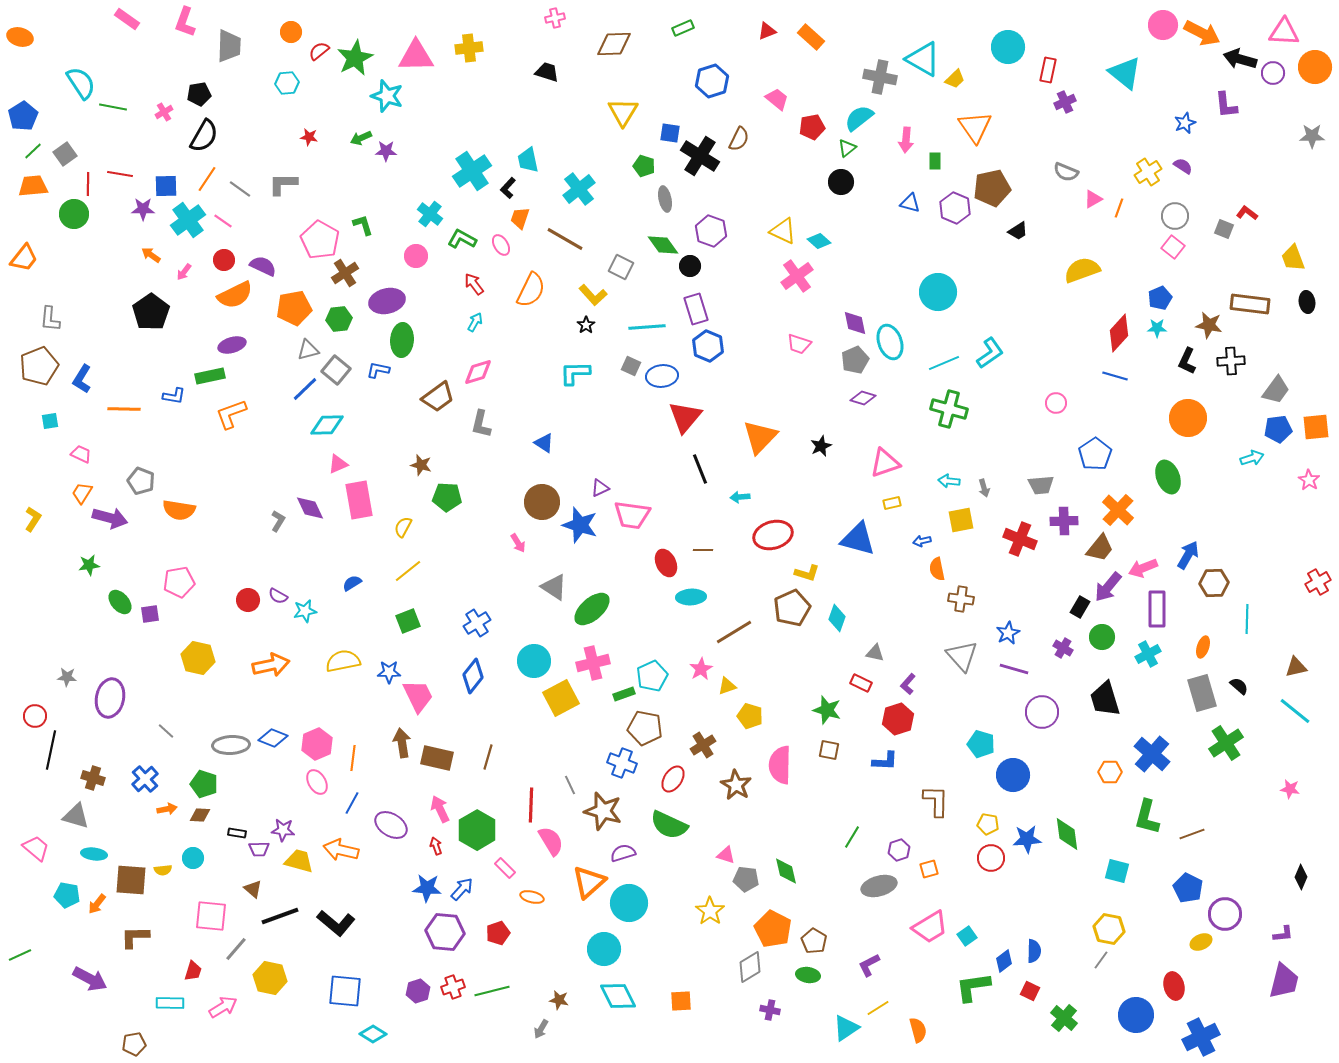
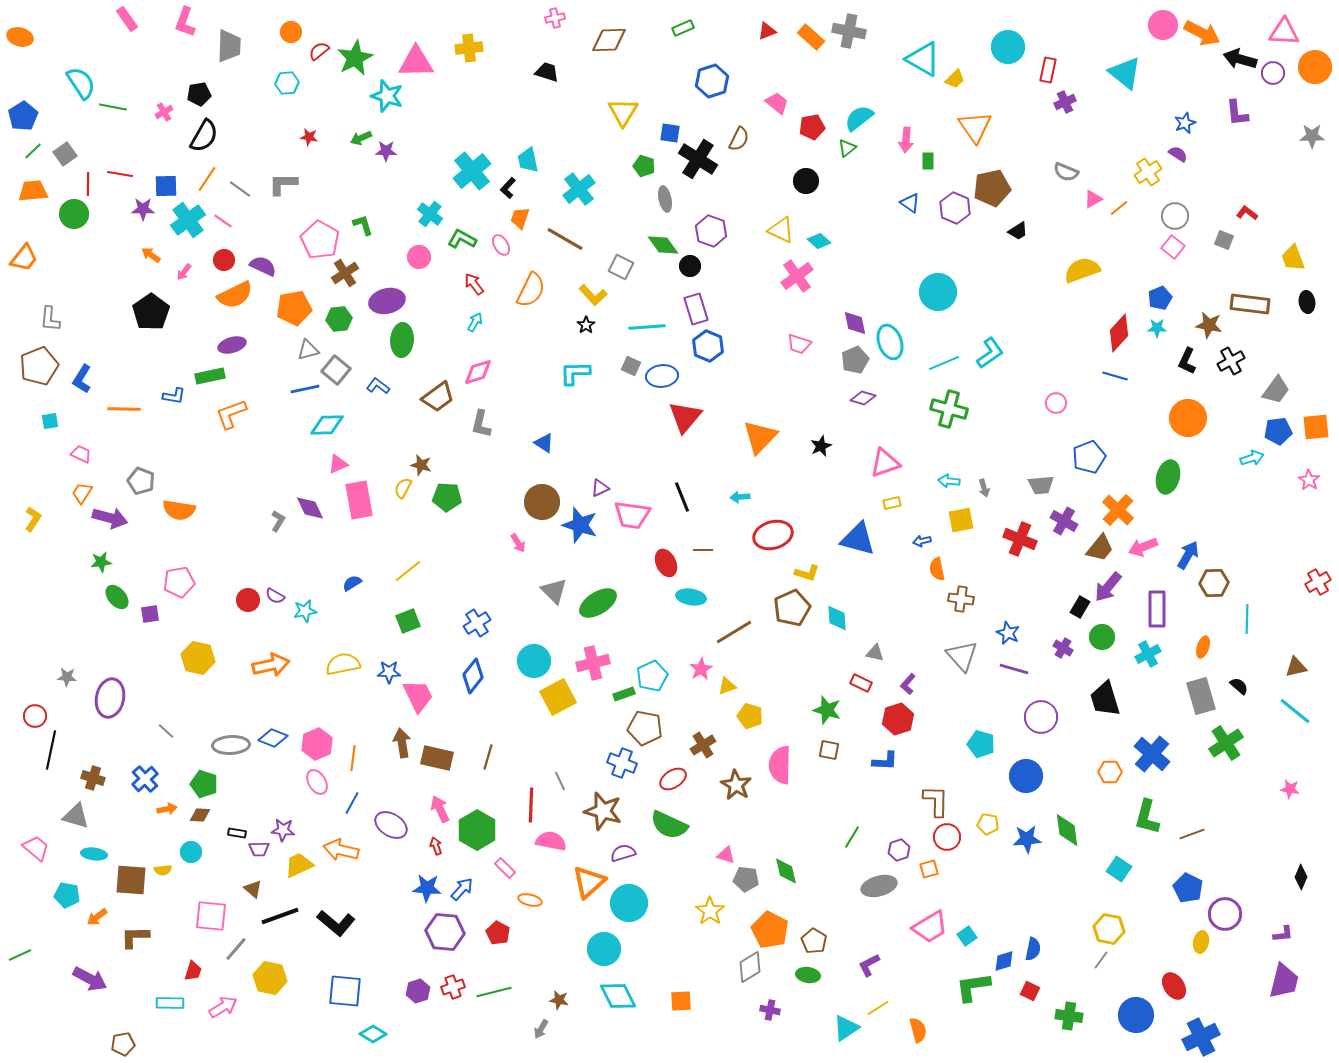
pink rectangle at (127, 19): rotated 20 degrees clockwise
brown diamond at (614, 44): moved 5 px left, 4 px up
pink triangle at (416, 56): moved 6 px down
gray cross at (880, 77): moved 31 px left, 46 px up
pink trapezoid at (777, 99): moved 4 px down
purple L-shape at (1226, 105): moved 11 px right, 8 px down
black cross at (700, 156): moved 2 px left, 3 px down
green rectangle at (935, 161): moved 7 px left
purple semicircle at (1183, 166): moved 5 px left, 12 px up
cyan cross at (472, 171): rotated 6 degrees counterclockwise
black circle at (841, 182): moved 35 px left, 1 px up
orange trapezoid at (33, 186): moved 5 px down
blue triangle at (910, 203): rotated 20 degrees clockwise
orange line at (1119, 208): rotated 30 degrees clockwise
gray square at (1224, 229): moved 11 px down
yellow triangle at (783, 231): moved 2 px left, 1 px up
pink circle at (416, 256): moved 3 px right, 1 px down
black cross at (1231, 361): rotated 24 degrees counterclockwise
blue L-shape at (378, 370): moved 16 px down; rotated 25 degrees clockwise
blue line at (305, 389): rotated 32 degrees clockwise
blue pentagon at (1278, 429): moved 2 px down
blue pentagon at (1095, 454): moved 6 px left, 3 px down; rotated 12 degrees clockwise
black line at (700, 469): moved 18 px left, 28 px down
green ellipse at (1168, 477): rotated 36 degrees clockwise
purple cross at (1064, 521): rotated 32 degrees clockwise
yellow semicircle at (403, 527): moved 39 px up
green star at (89, 565): moved 12 px right, 3 px up
pink arrow at (1143, 568): moved 21 px up
gray triangle at (554, 587): moved 4 px down; rotated 12 degrees clockwise
purple semicircle at (278, 596): moved 3 px left
cyan ellipse at (691, 597): rotated 12 degrees clockwise
green ellipse at (120, 602): moved 3 px left, 5 px up
green ellipse at (592, 609): moved 6 px right, 6 px up; rotated 9 degrees clockwise
cyan diamond at (837, 618): rotated 24 degrees counterclockwise
blue star at (1008, 633): rotated 20 degrees counterclockwise
yellow semicircle at (343, 661): moved 3 px down
gray rectangle at (1202, 693): moved 1 px left, 3 px down
yellow square at (561, 698): moved 3 px left, 1 px up
purple circle at (1042, 712): moved 1 px left, 5 px down
blue circle at (1013, 775): moved 13 px right, 1 px down
red ellipse at (673, 779): rotated 24 degrees clockwise
gray line at (570, 785): moved 10 px left, 4 px up
green diamond at (1067, 834): moved 4 px up
pink semicircle at (551, 841): rotated 48 degrees counterclockwise
cyan circle at (193, 858): moved 2 px left, 6 px up
red circle at (991, 858): moved 44 px left, 21 px up
yellow trapezoid at (299, 861): moved 4 px down; rotated 40 degrees counterclockwise
cyan square at (1117, 871): moved 2 px right, 2 px up; rotated 20 degrees clockwise
orange ellipse at (532, 897): moved 2 px left, 3 px down
orange arrow at (97, 904): moved 13 px down; rotated 15 degrees clockwise
orange pentagon at (773, 929): moved 3 px left, 1 px down
red pentagon at (498, 933): rotated 25 degrees counterclockwise
yellow ellipse at (1201, 942): rotated 55 degrees counterclockwise
blue semicircle at (1034, 951): moved 1 px left, 2 px up; rotated 10 degrees clockwise
blue diamond at (1004, 961): rotated 20 degrees clockwise
red ellipse at (1174, 986): rotated 20 degrees counterclockwise
green line at (492, 991): moved 2 px right, 1 px down
green cross at (1064, 1018): moved 5 px right, 2 px up; rotated 32 degrees counterclockwise
brown pentagon at (134, 1044): moved 11 px left
